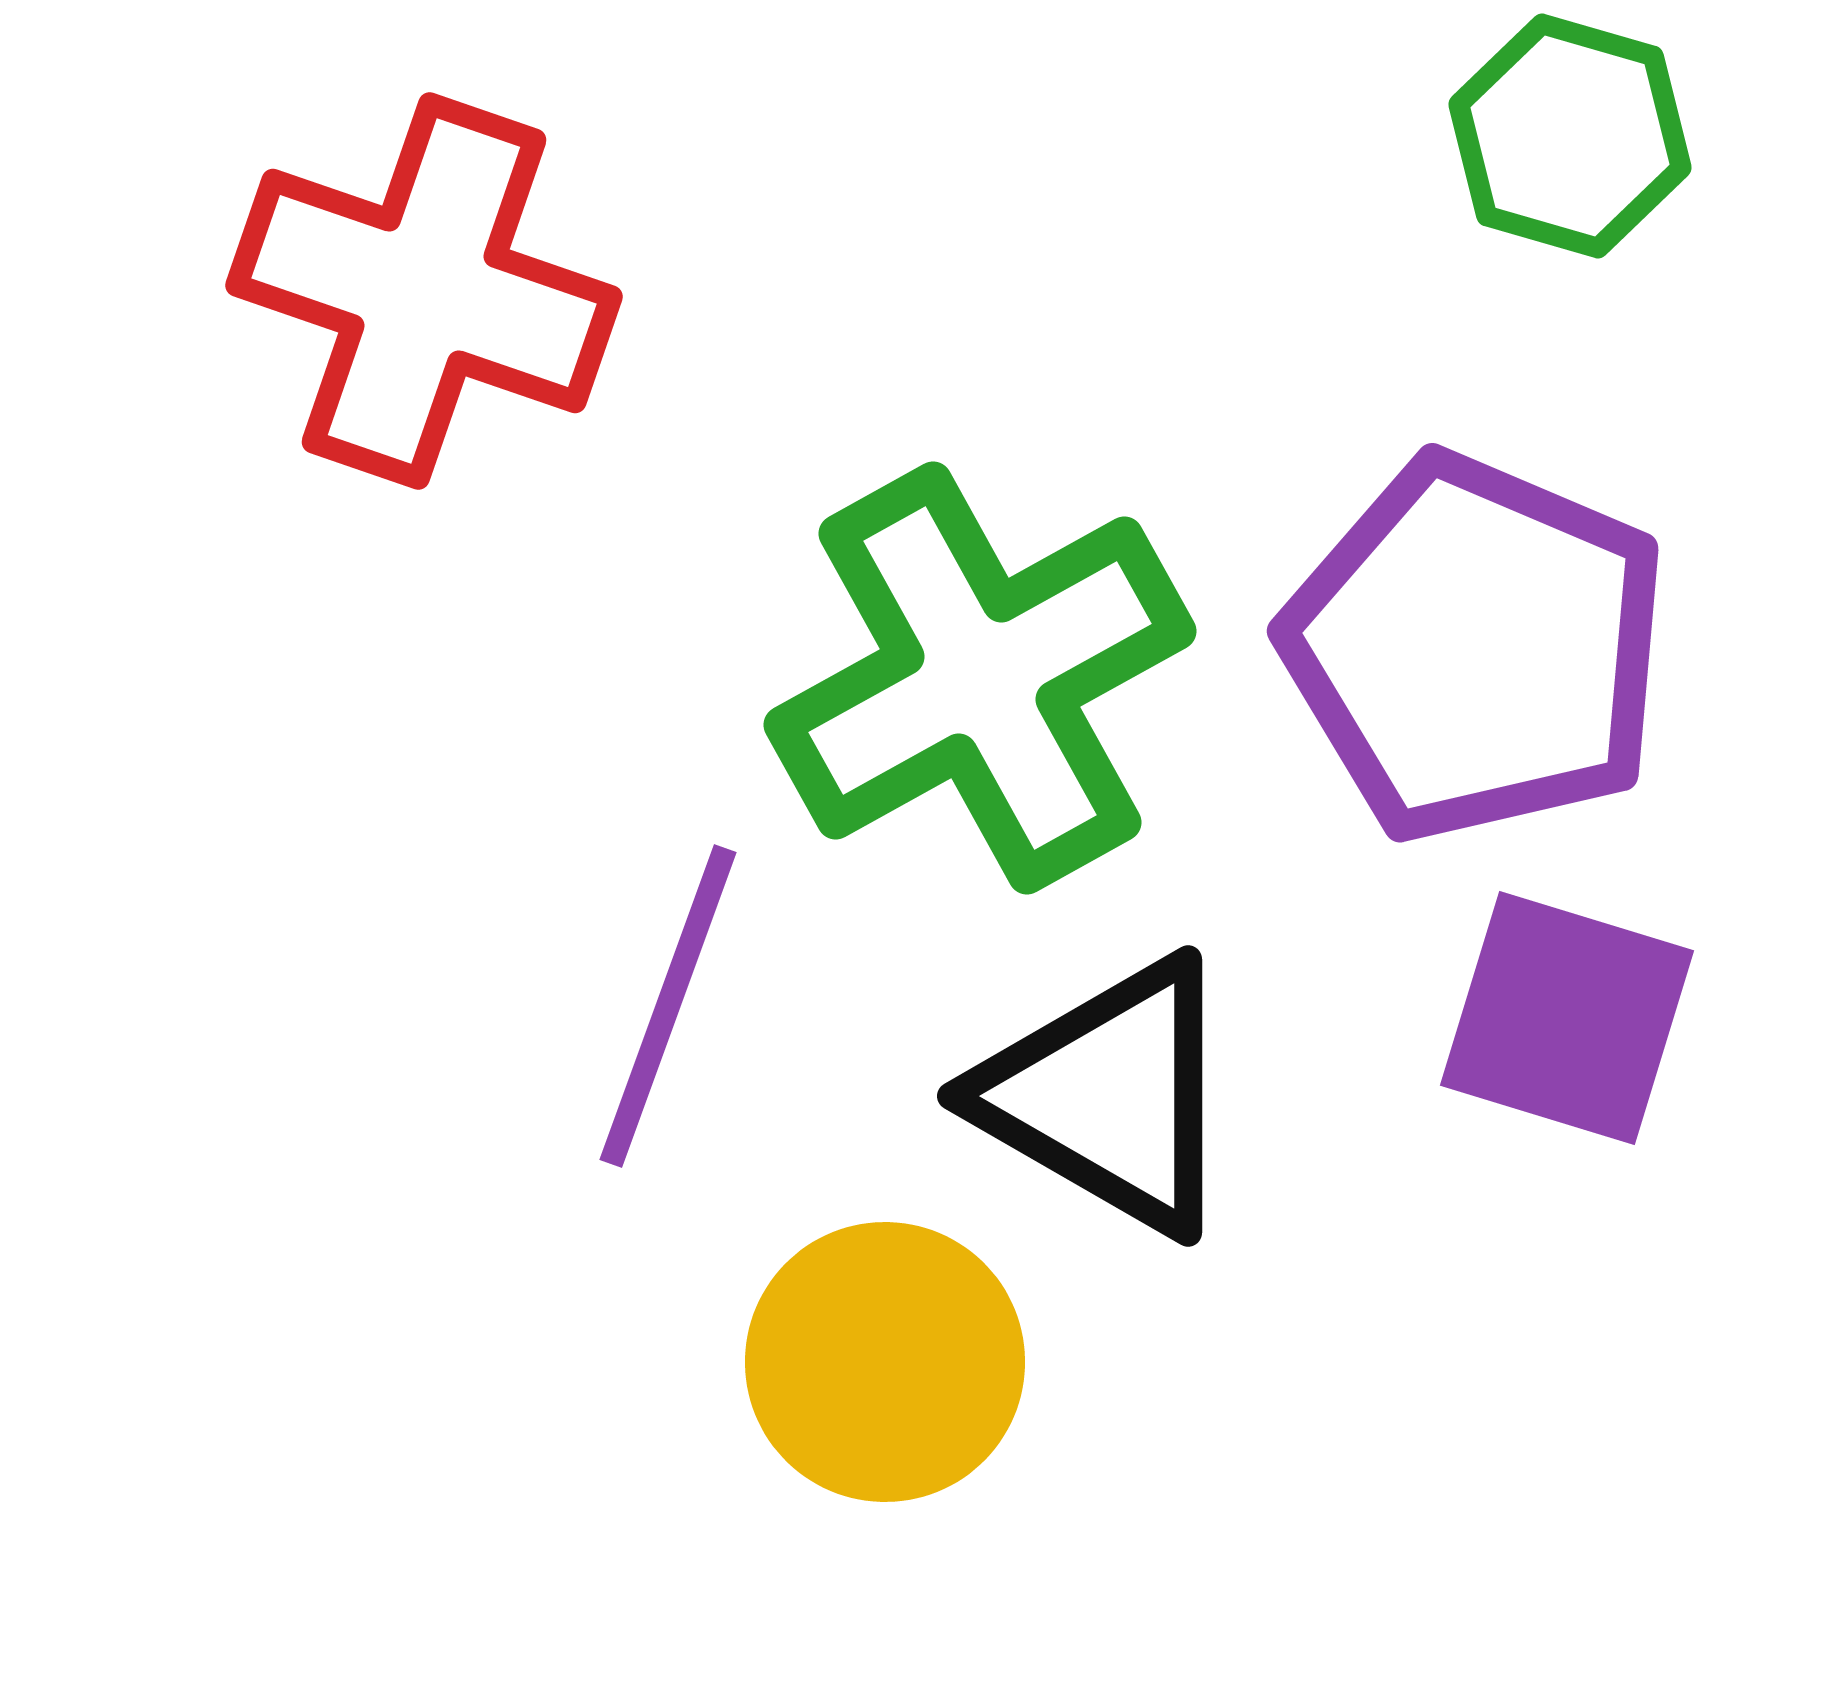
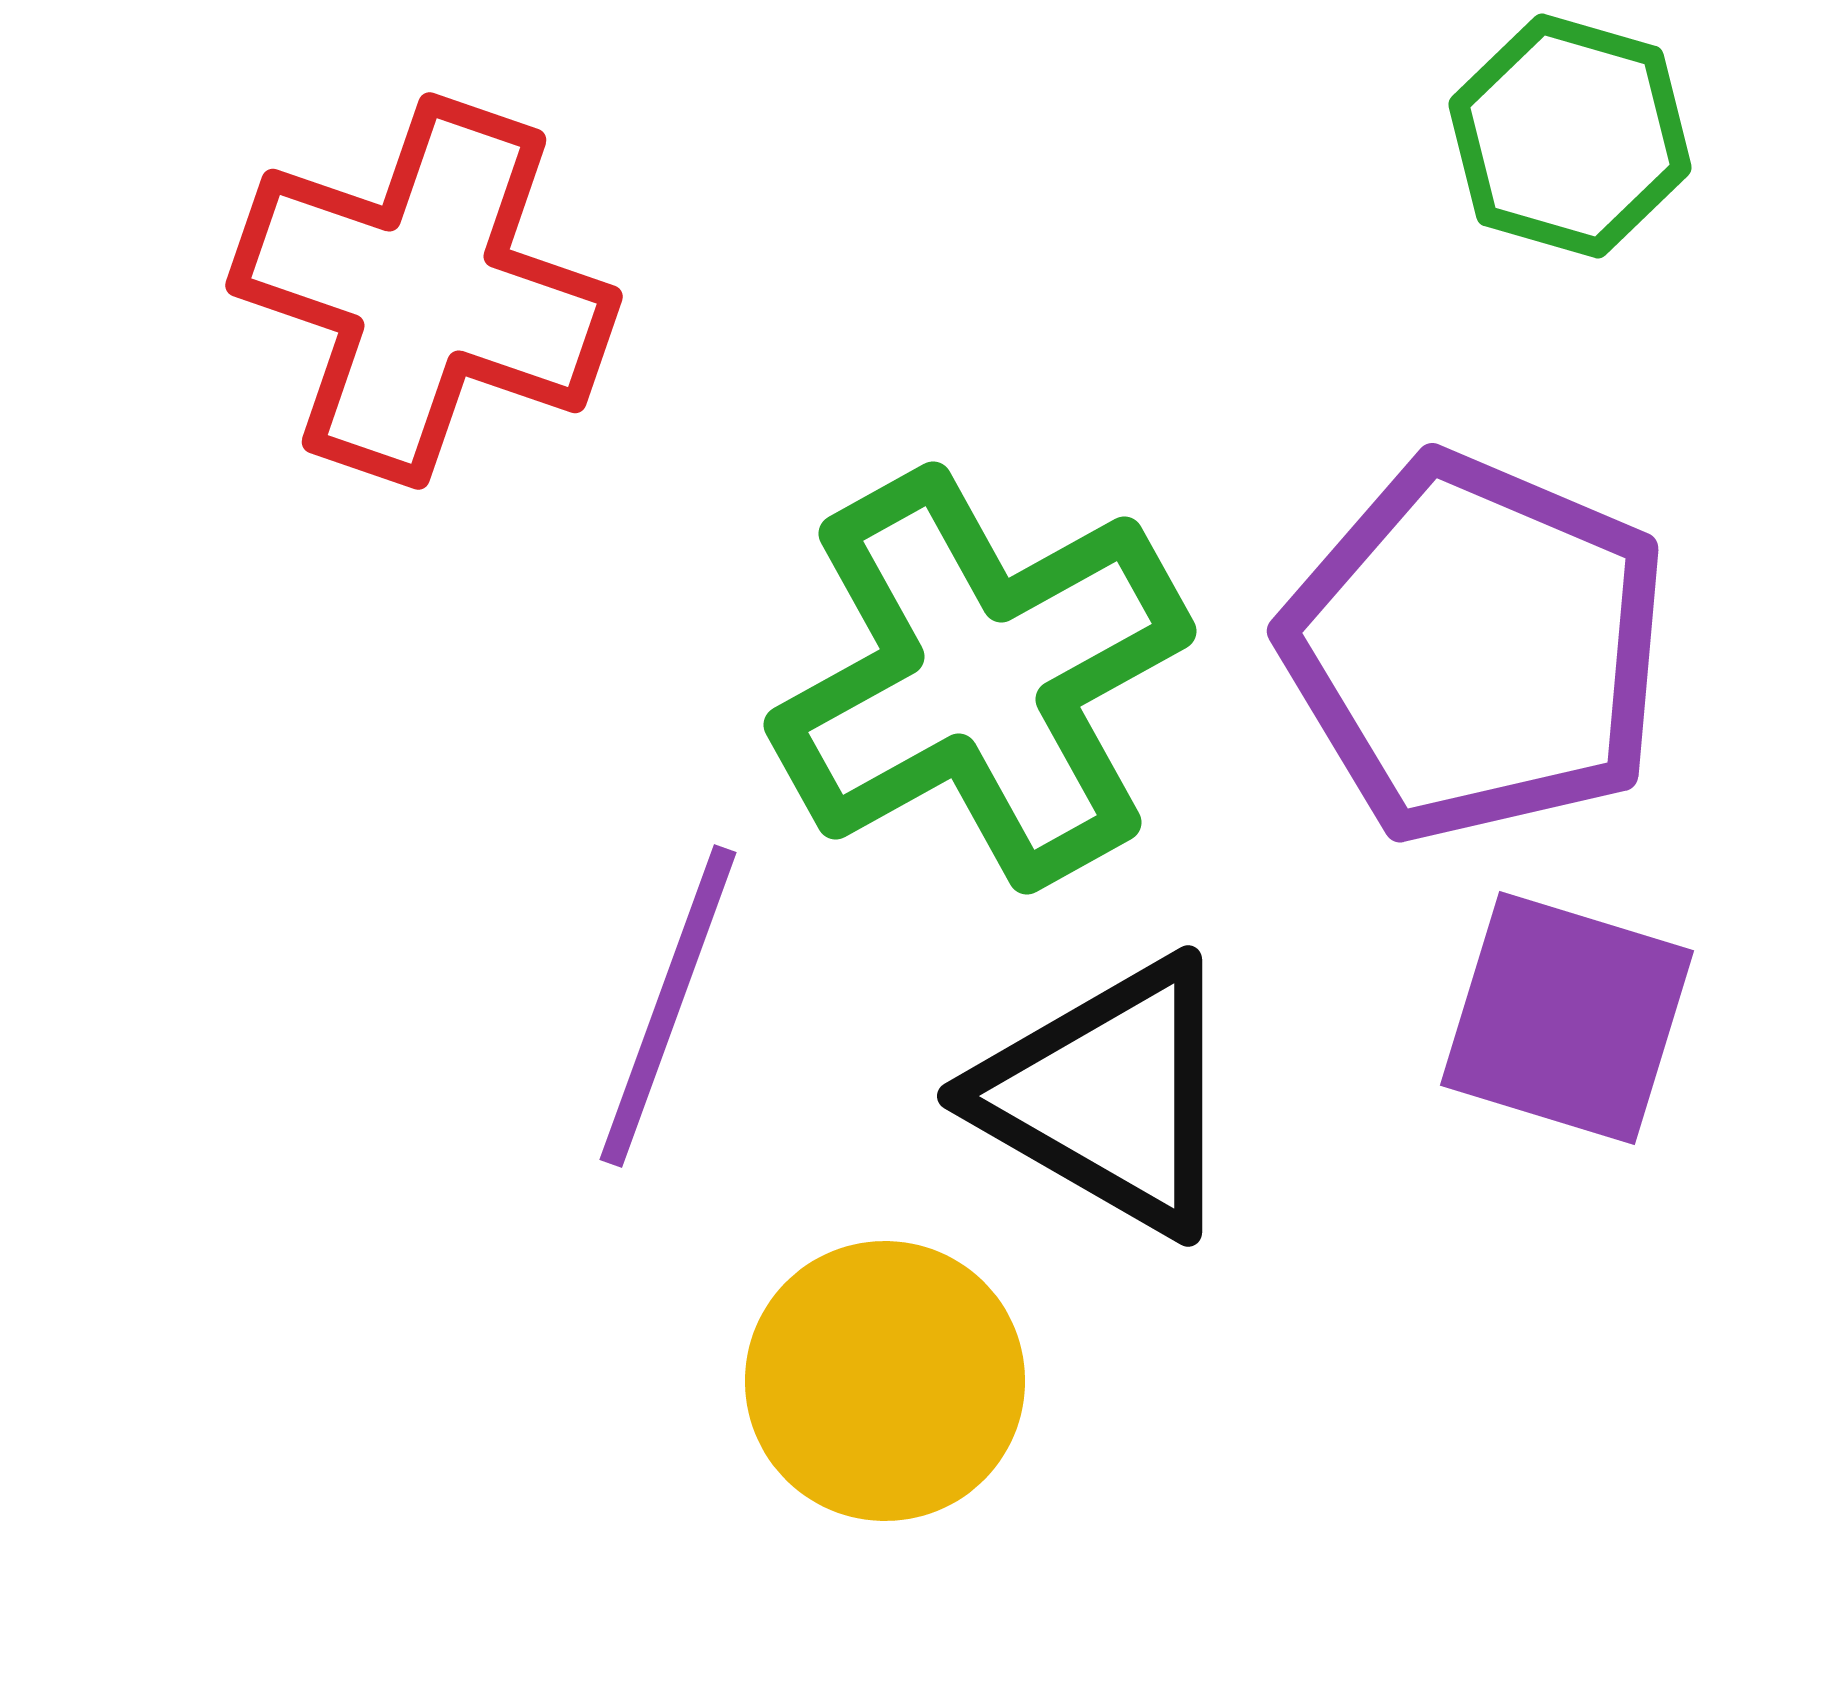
yellow circle: moved 19 px down
